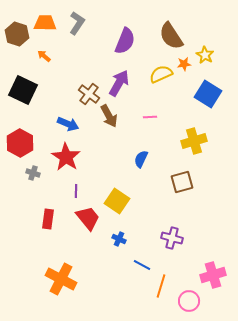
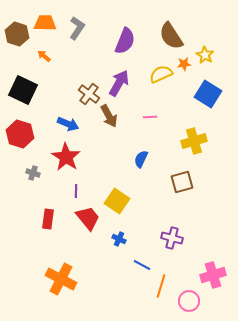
gray L-shape: moved 5 px down
red hexagon: moved 9 px up; rotated 12 degrees counterclockwise
